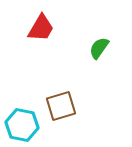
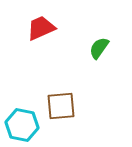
red trapezoid: rotated 144 degrees counterclockwise
brown square: rotated 12 degrees clockwise
